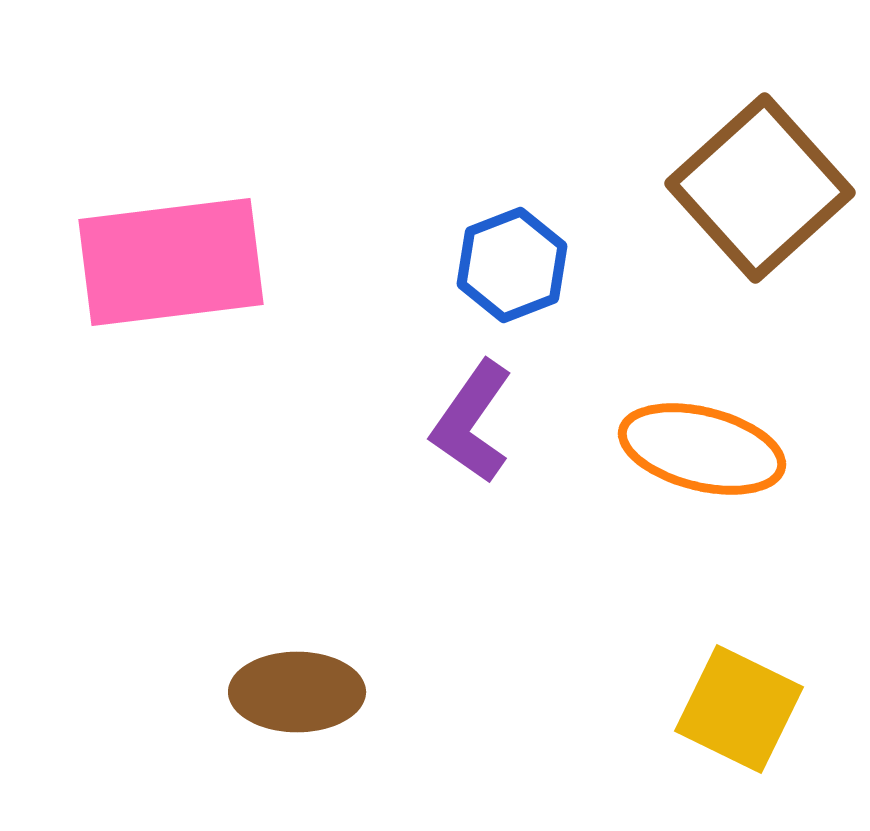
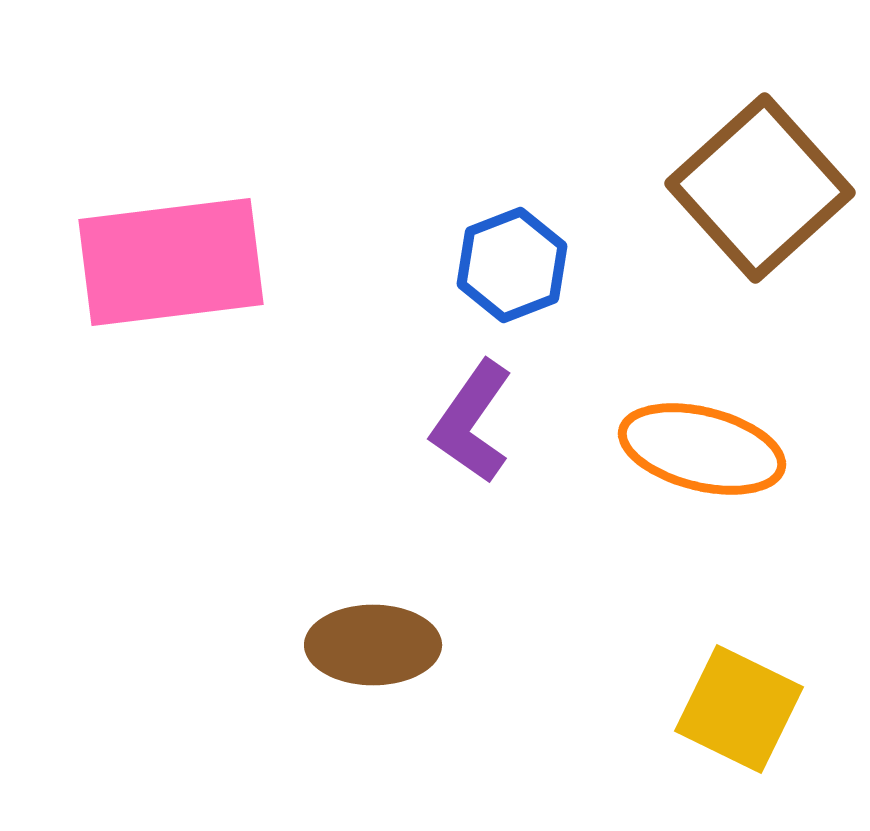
brown ellipse: moved 76 px right, 47 px up
